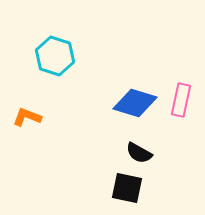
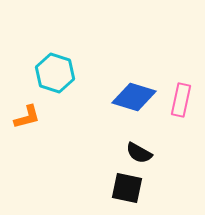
cyan hexagon: moved 17 px down
blue diamond: moved 1 px left, 6 px up
orange L-shape: rotated 144 degrees clockwise
